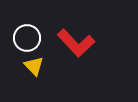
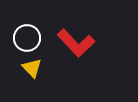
yellow triangle: moved 2 px left, 2 px down
